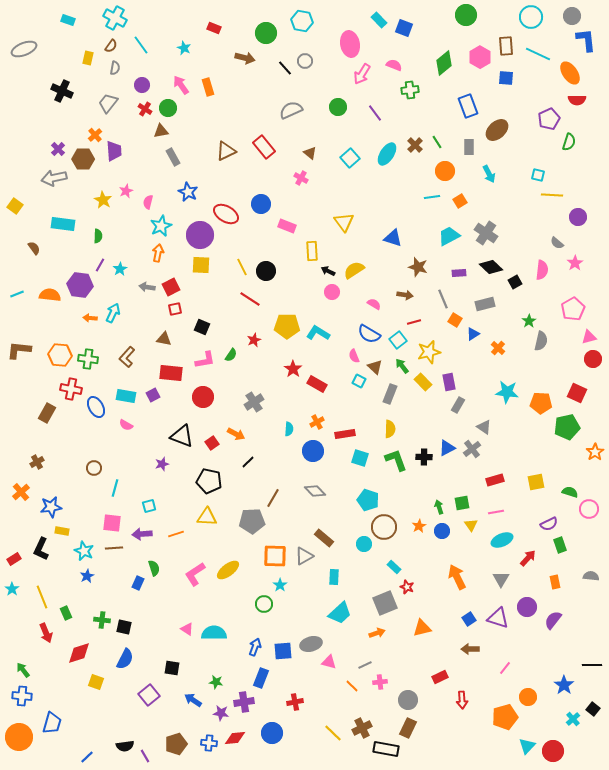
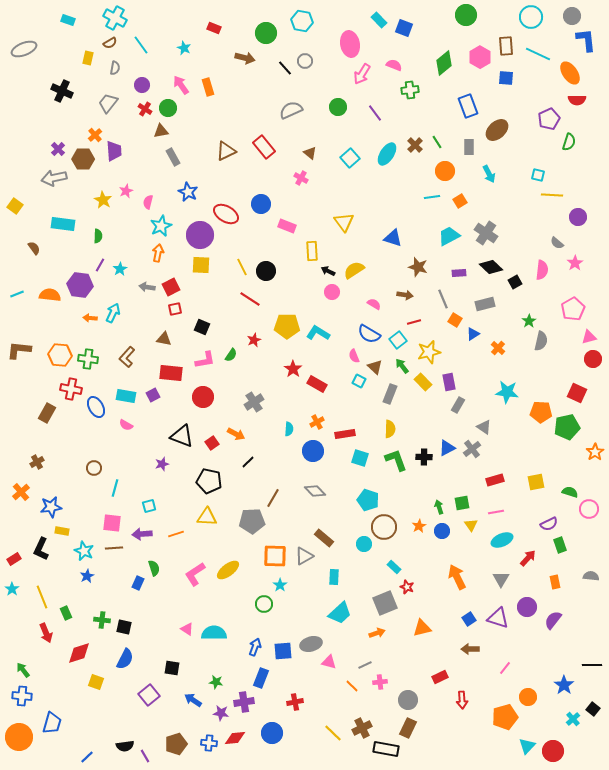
brown semicircle at (111, 46): moved 1 px left, 3 px up; rotated 24 degrees clockwise
orange pentagon at (541, 403): moved 9 px down
